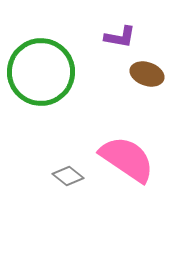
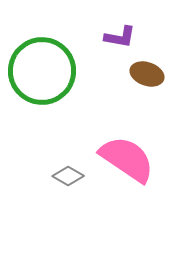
green circle: moved 1 px right, 1 px up
gray diamond: rotated 8 degrees counterclockwise
